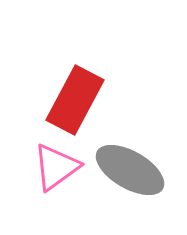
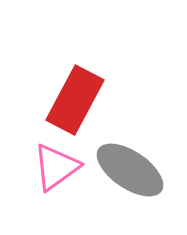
gray ellipse: rotated 4 degrees clockwise
